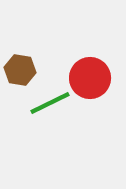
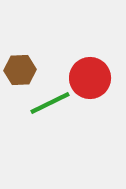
brown hexagon: rotated 12 degrees counterclockwise
